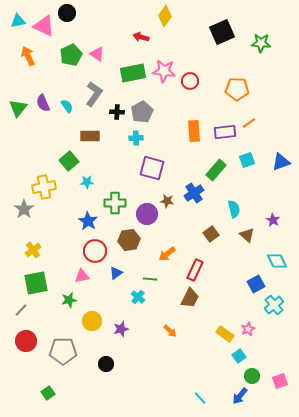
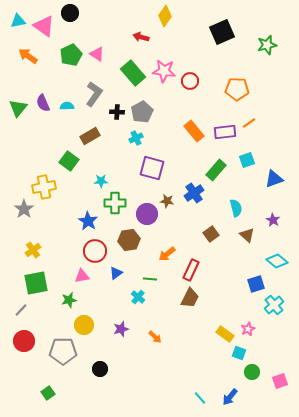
black circle at (67, 13): moved 3 px right
pink triangle at (44, 26): rotated 10 degrees clockwise
green star at (261, 43): moved 6 px right, 2 px down; rotated 18 degrees counterclockwise
orange arrow at (28, 56): rotated 30 degrees counterclockwise
green rectangle at (133, 73): rotated 60 degrees clockwise
cyan semicircle at (67, 106): rotated 56 degrees counterclockwise
orange rectangle at (194, 131): rotated 35 degrees counterclockwise
brown rectangle at (90, 136): rotated 30 degrees counterclockwise
cyan cross at (136, 138): rotated 24 degrees counterclockwise
green square at (69, 161): rotated 12 degrees counterclockwise
blue triangle at (281, 162): moved 7 px left, 17 px down
cyan star at (87, 182): moved 14 px right, 1 px up
cyan semicircle at (234, 209): moved 2 px right, 1 px up
cyan diamond at (277, 261): rotated 25 degrees counterclockwise
red rectangle at (195, 270): moved 4 px left
blue square at (256, 284): rotated 12 degrees clockwise
yellow circle at (92, 321): moved 8 px left, 4 px down
orange arrow at (170, 331): moved 15 px left, 6 px down
red circle at (26, 341): moved 2 px left
cyan square at (239, 356): moved 3 px up; rotated 32 degrees counterclockwise
black circle at (106, 364): moved 6 px left, 5 px down
green circle at (252, 376): moved 4 px up
blue arrow at (240, 396): moved 10 px left, 1 px down
